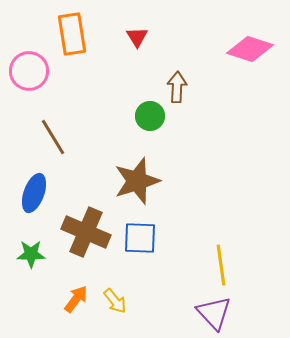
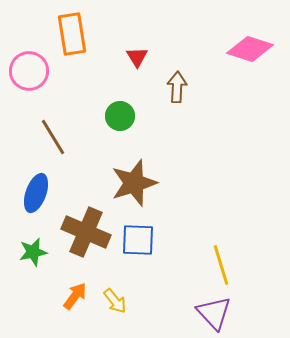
red triangle: moved 20 px down
green circle: moved 30 px left
brown star: moved 3 px left, 2 px down
blue ellipse: moved 2 px right
blue square: moved 2 px left, 2 px down
green star: moved 2 px right, 2 px up; rotated 12 degrees counterclockwise
yellow line: rotated 9 degrees counterclockwise
orange arrow: moved 1 px left, 3 px up
